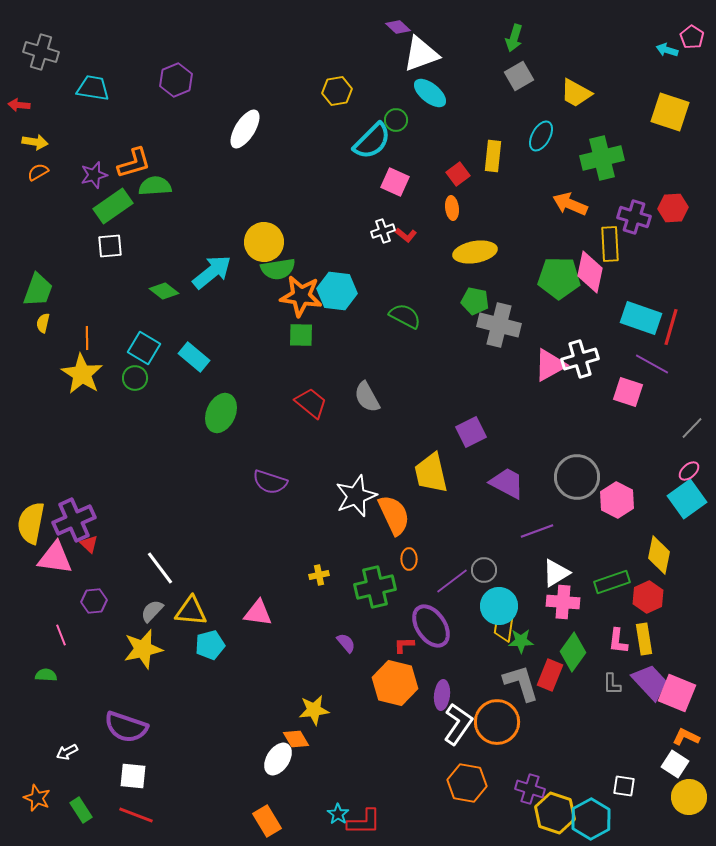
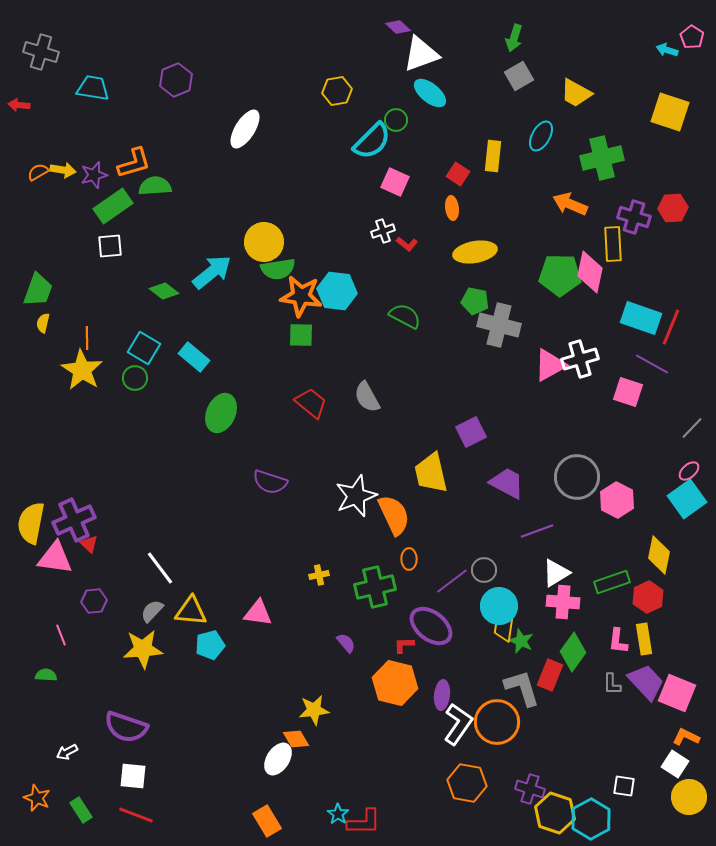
yellow arrow at (35, 142): moved 28 px right, 28 px down
red square at (458, 174): rotated 20 degrees counterclockwise
red L-shape at (406, 235): moved 1 px right, 9 px down
yellow rectangle at (610, 244): moved 3 px right
green pentagon at (559, 278): moved 1 px right, 3 px up
red line at (671, 327): rotated 6 degrees clockwise
yellow star at (82, 374): moved 4 px up
purple ellipse at (431, 626): rotated 18 degrees counterclockwise
green star at (521, 641): rotated 25 degrees clockwise
yellow star at (143, 649): rotated 9 degrees clockwise
purple trapezoid at (650, 682): moved 4 px left
gray L-shape at (521, 683): moved 1 px right, 5 px down
